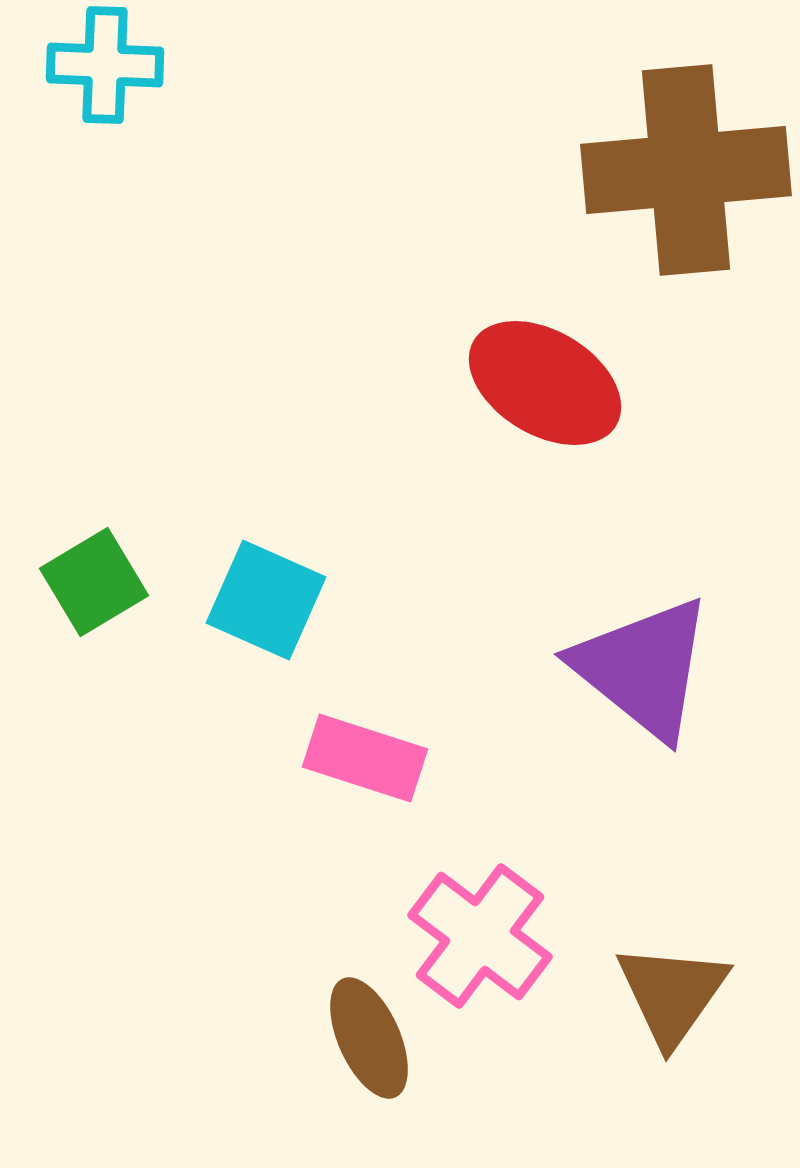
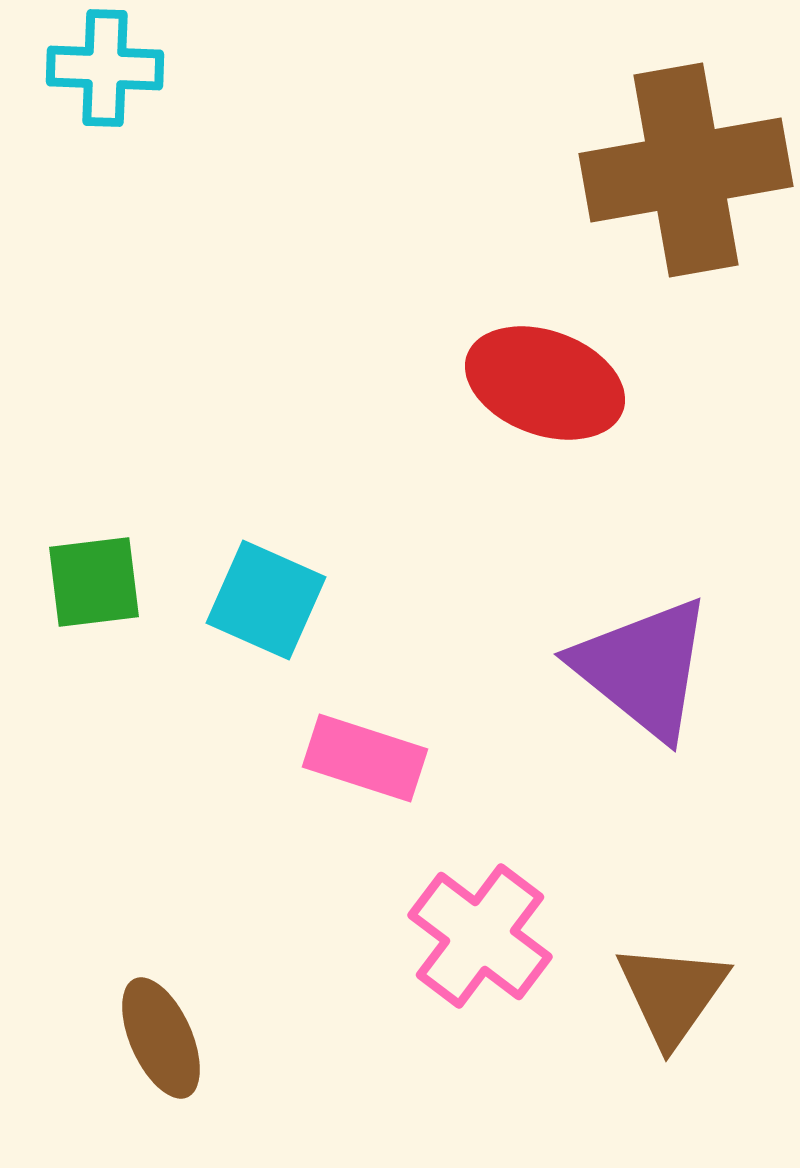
cyan cross: moved 3 px down
brown cross: rotated 5 degrees counterclockwise
red ellipse: rotated 11 degrees counterclockwise
green square: rotated 24 degrees clockwise
brown ellipse: moved 208 px left
